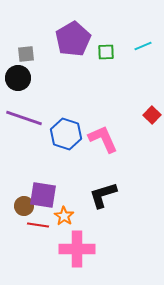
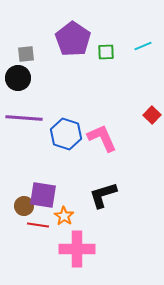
purple pentagon: rotated 8 degrees counterclockwise
purple line: rotated 15 degrees counterclockwise
pink L-shape: moved 1 px left, 1 px up
